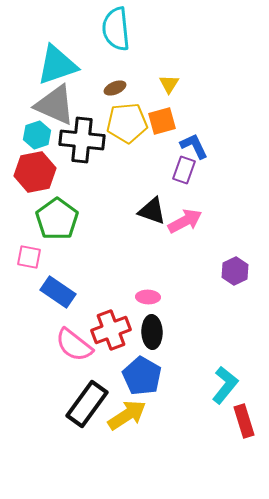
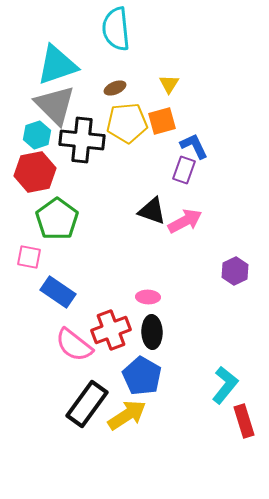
gray triangle: rotated 21 degrees clockwise
